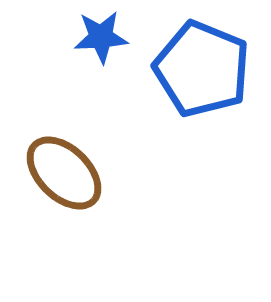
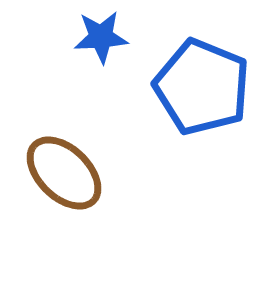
blue pentagon: moved 18 px down
